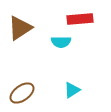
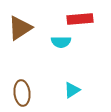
brown ellipse: rotated 60 degrees counterclockwise
